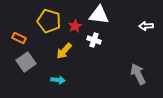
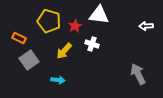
white cross: moved 2 px left, 4 px down
gray square: moved 3 px right, 2 px up
